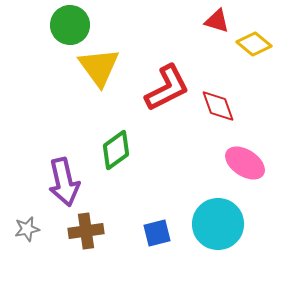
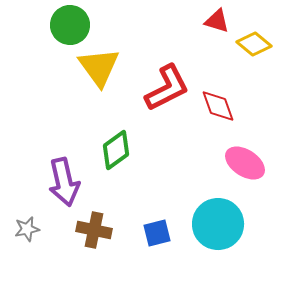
brown cross: moved 8 px right, 1 px up; rotated 20 degrees clockwise
